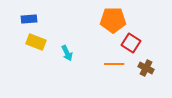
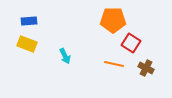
blue rectangle: moved 2 px down
yellow rectangle: moved 9 px left, 2 px down
cyan arrow: moved 2 px left, 3 px down
orange line: rotated 12 degrees clockwise
